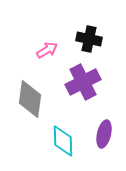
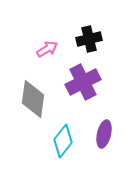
black cross: rotated 25 degrees counterclockwise
pink arrow: moved 1 px up
gray diamond: moved 3 px right
cyan diamond: rotated 40 degrees clockwise
